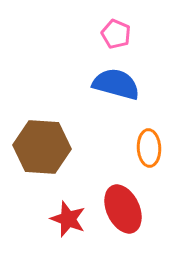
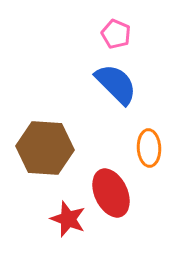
blue semicircle: rotated 30 degrees clockwise
brown hexagon: moved 3 px right, 1 px down
red ellipse: moved 12 px left, 16 px up
